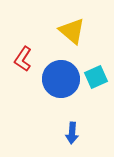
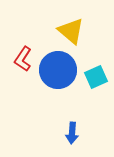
yellow triangle: moved 1 px left
blue circle: moved 3 px left, 9 px up
